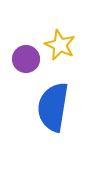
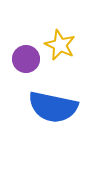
blue semicircle: rotated 87 degrees counterclockwise
